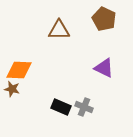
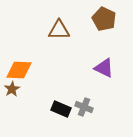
brown star: rotated 28 degrees clockwise
black rectangle: moved 2 px down
